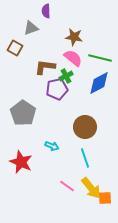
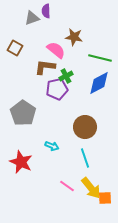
gray triangle: moved 1 px right, 10 px up
pink semicircle: moved 17 px left, 8 px up
